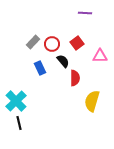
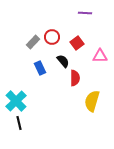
red circle: moved 7 px up
